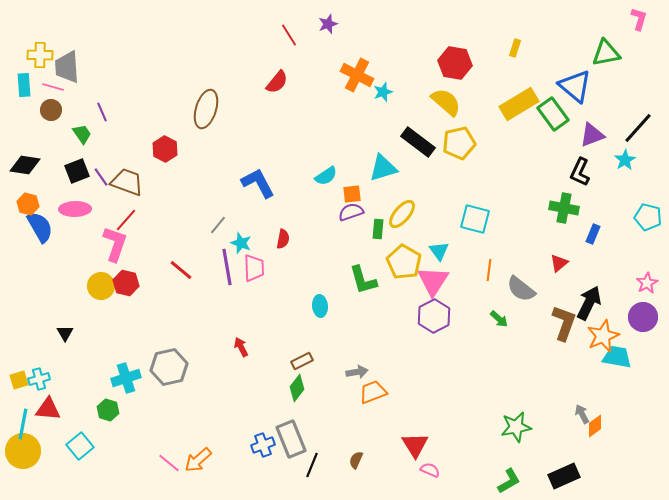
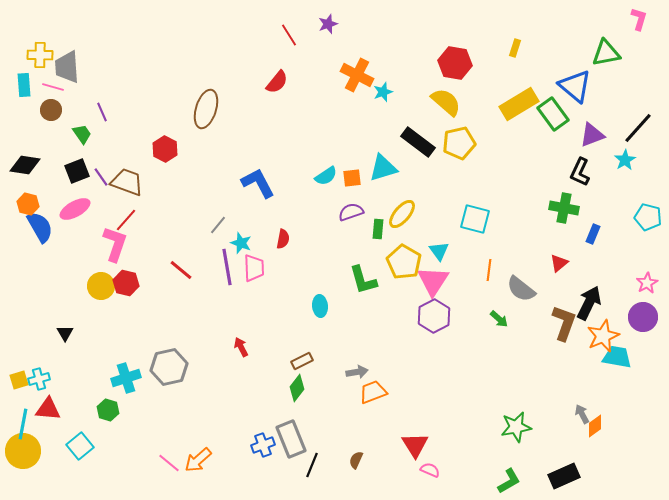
orange square at (352, 194): moved 16 px up
pink ellipse at (75, 209): rotated 28 degrees counterclockwise
